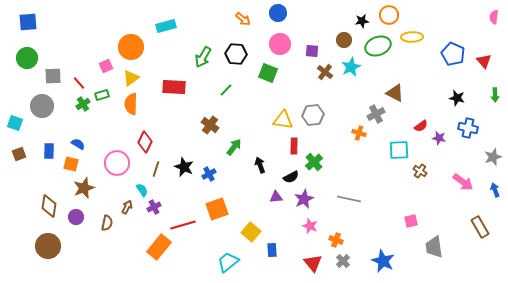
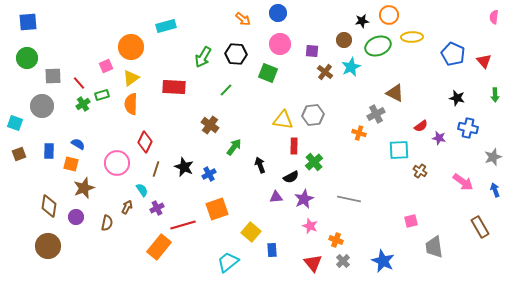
purple cross at (154, 207): moved 3 px right, 1 px down
